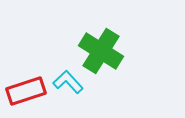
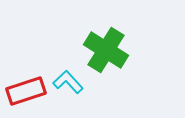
green cross: moved 5 px right, 1 px up
